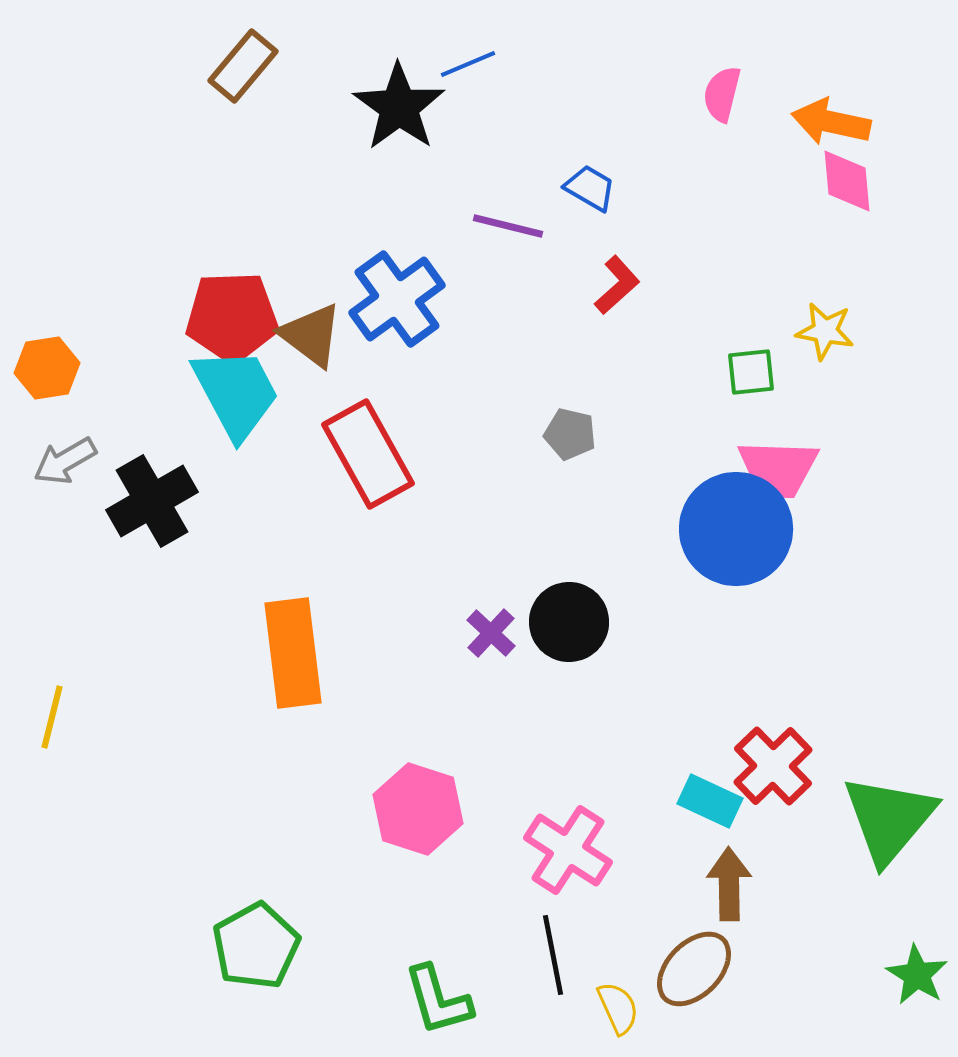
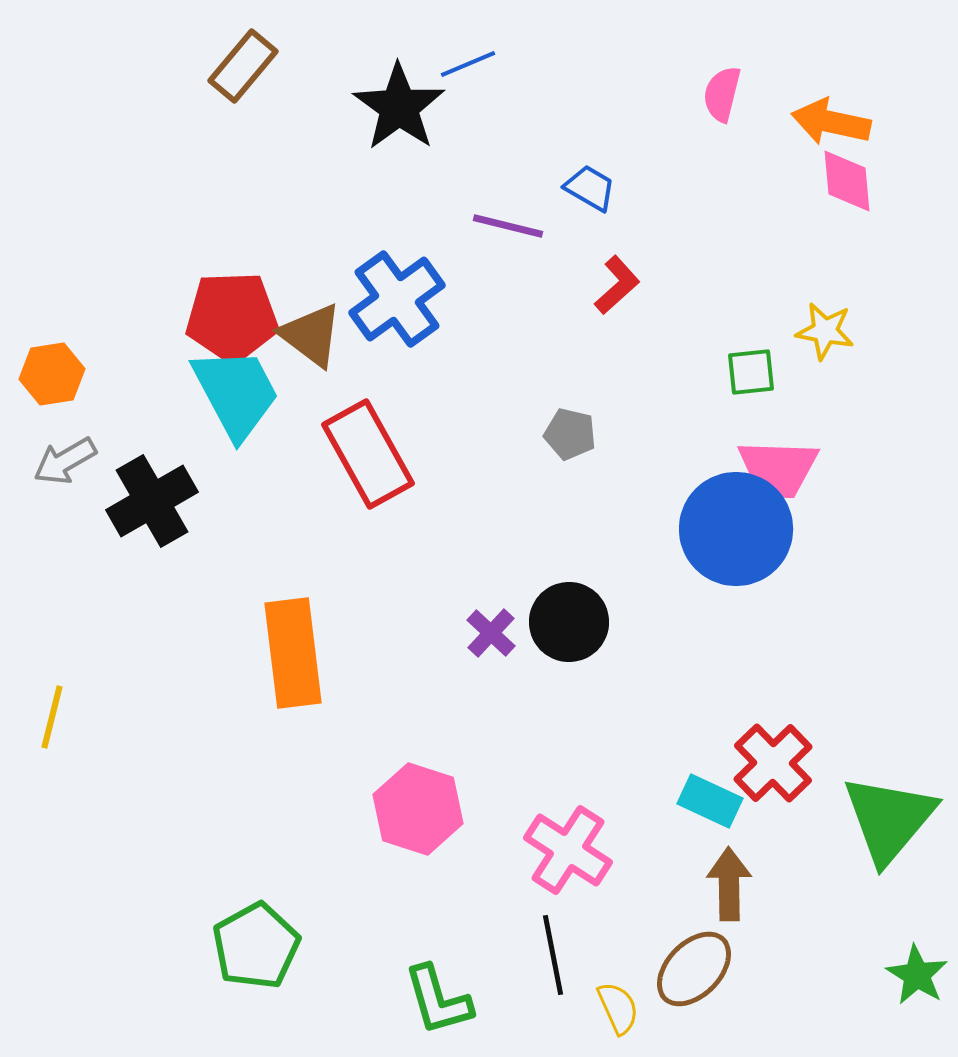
orange hexagon: moved 5 px right, 6 px down
red cross: moved 3 px up
